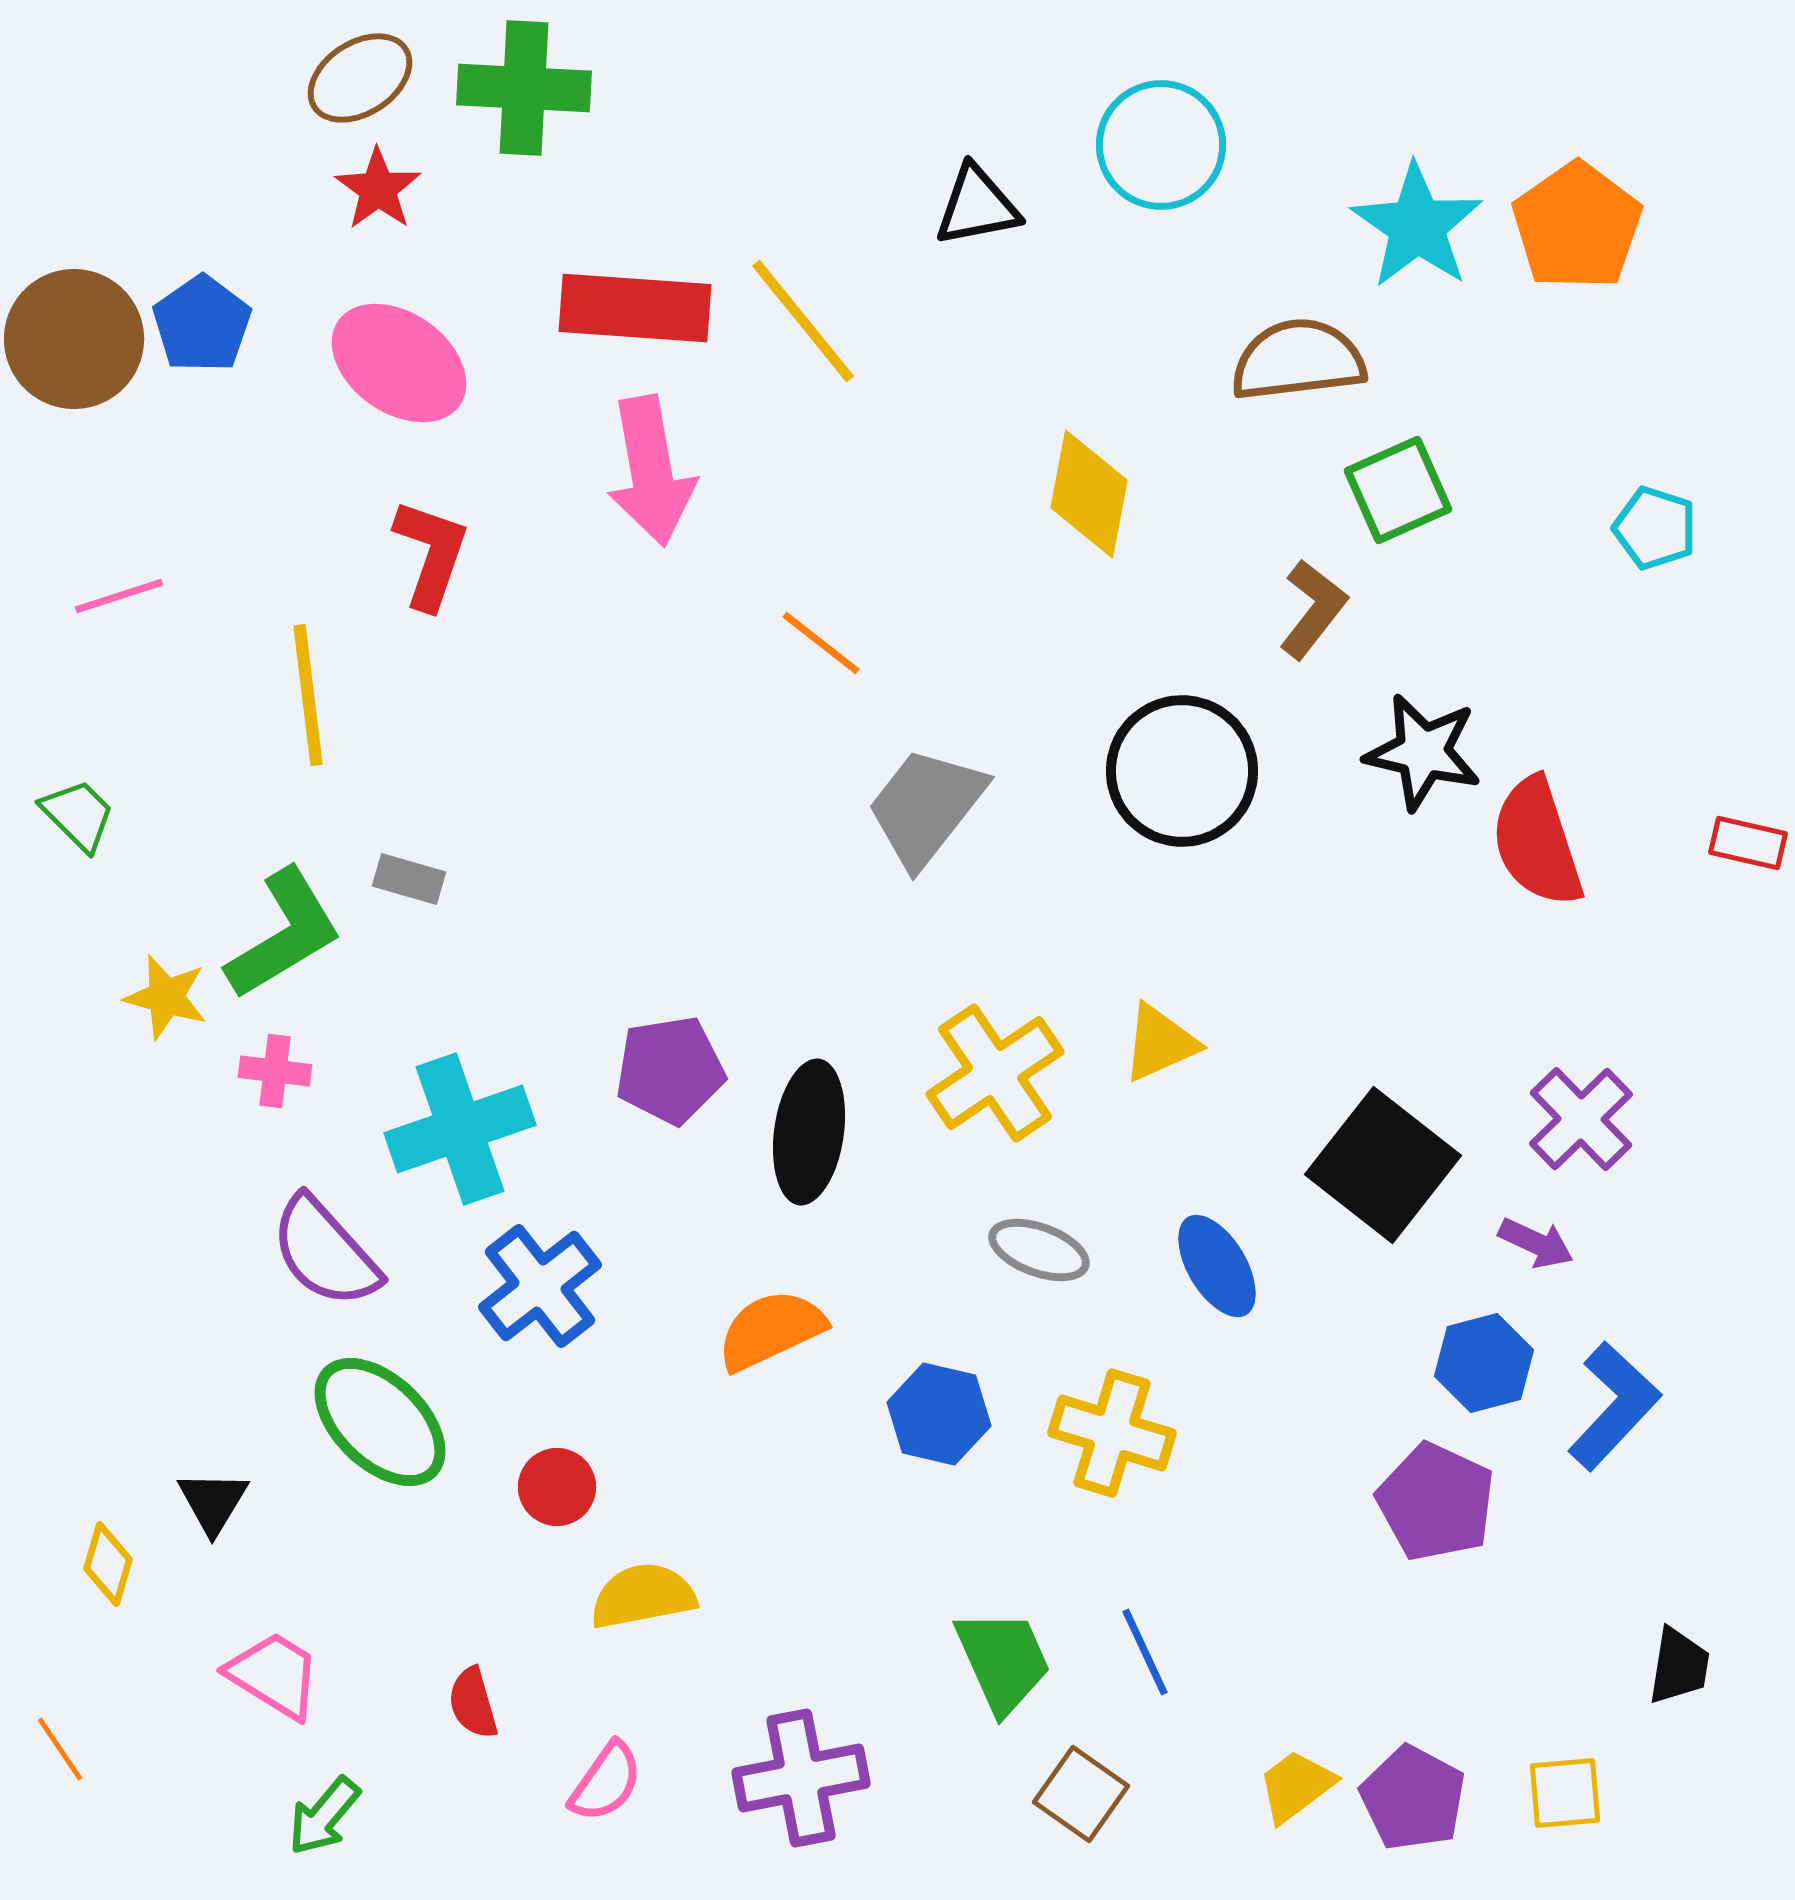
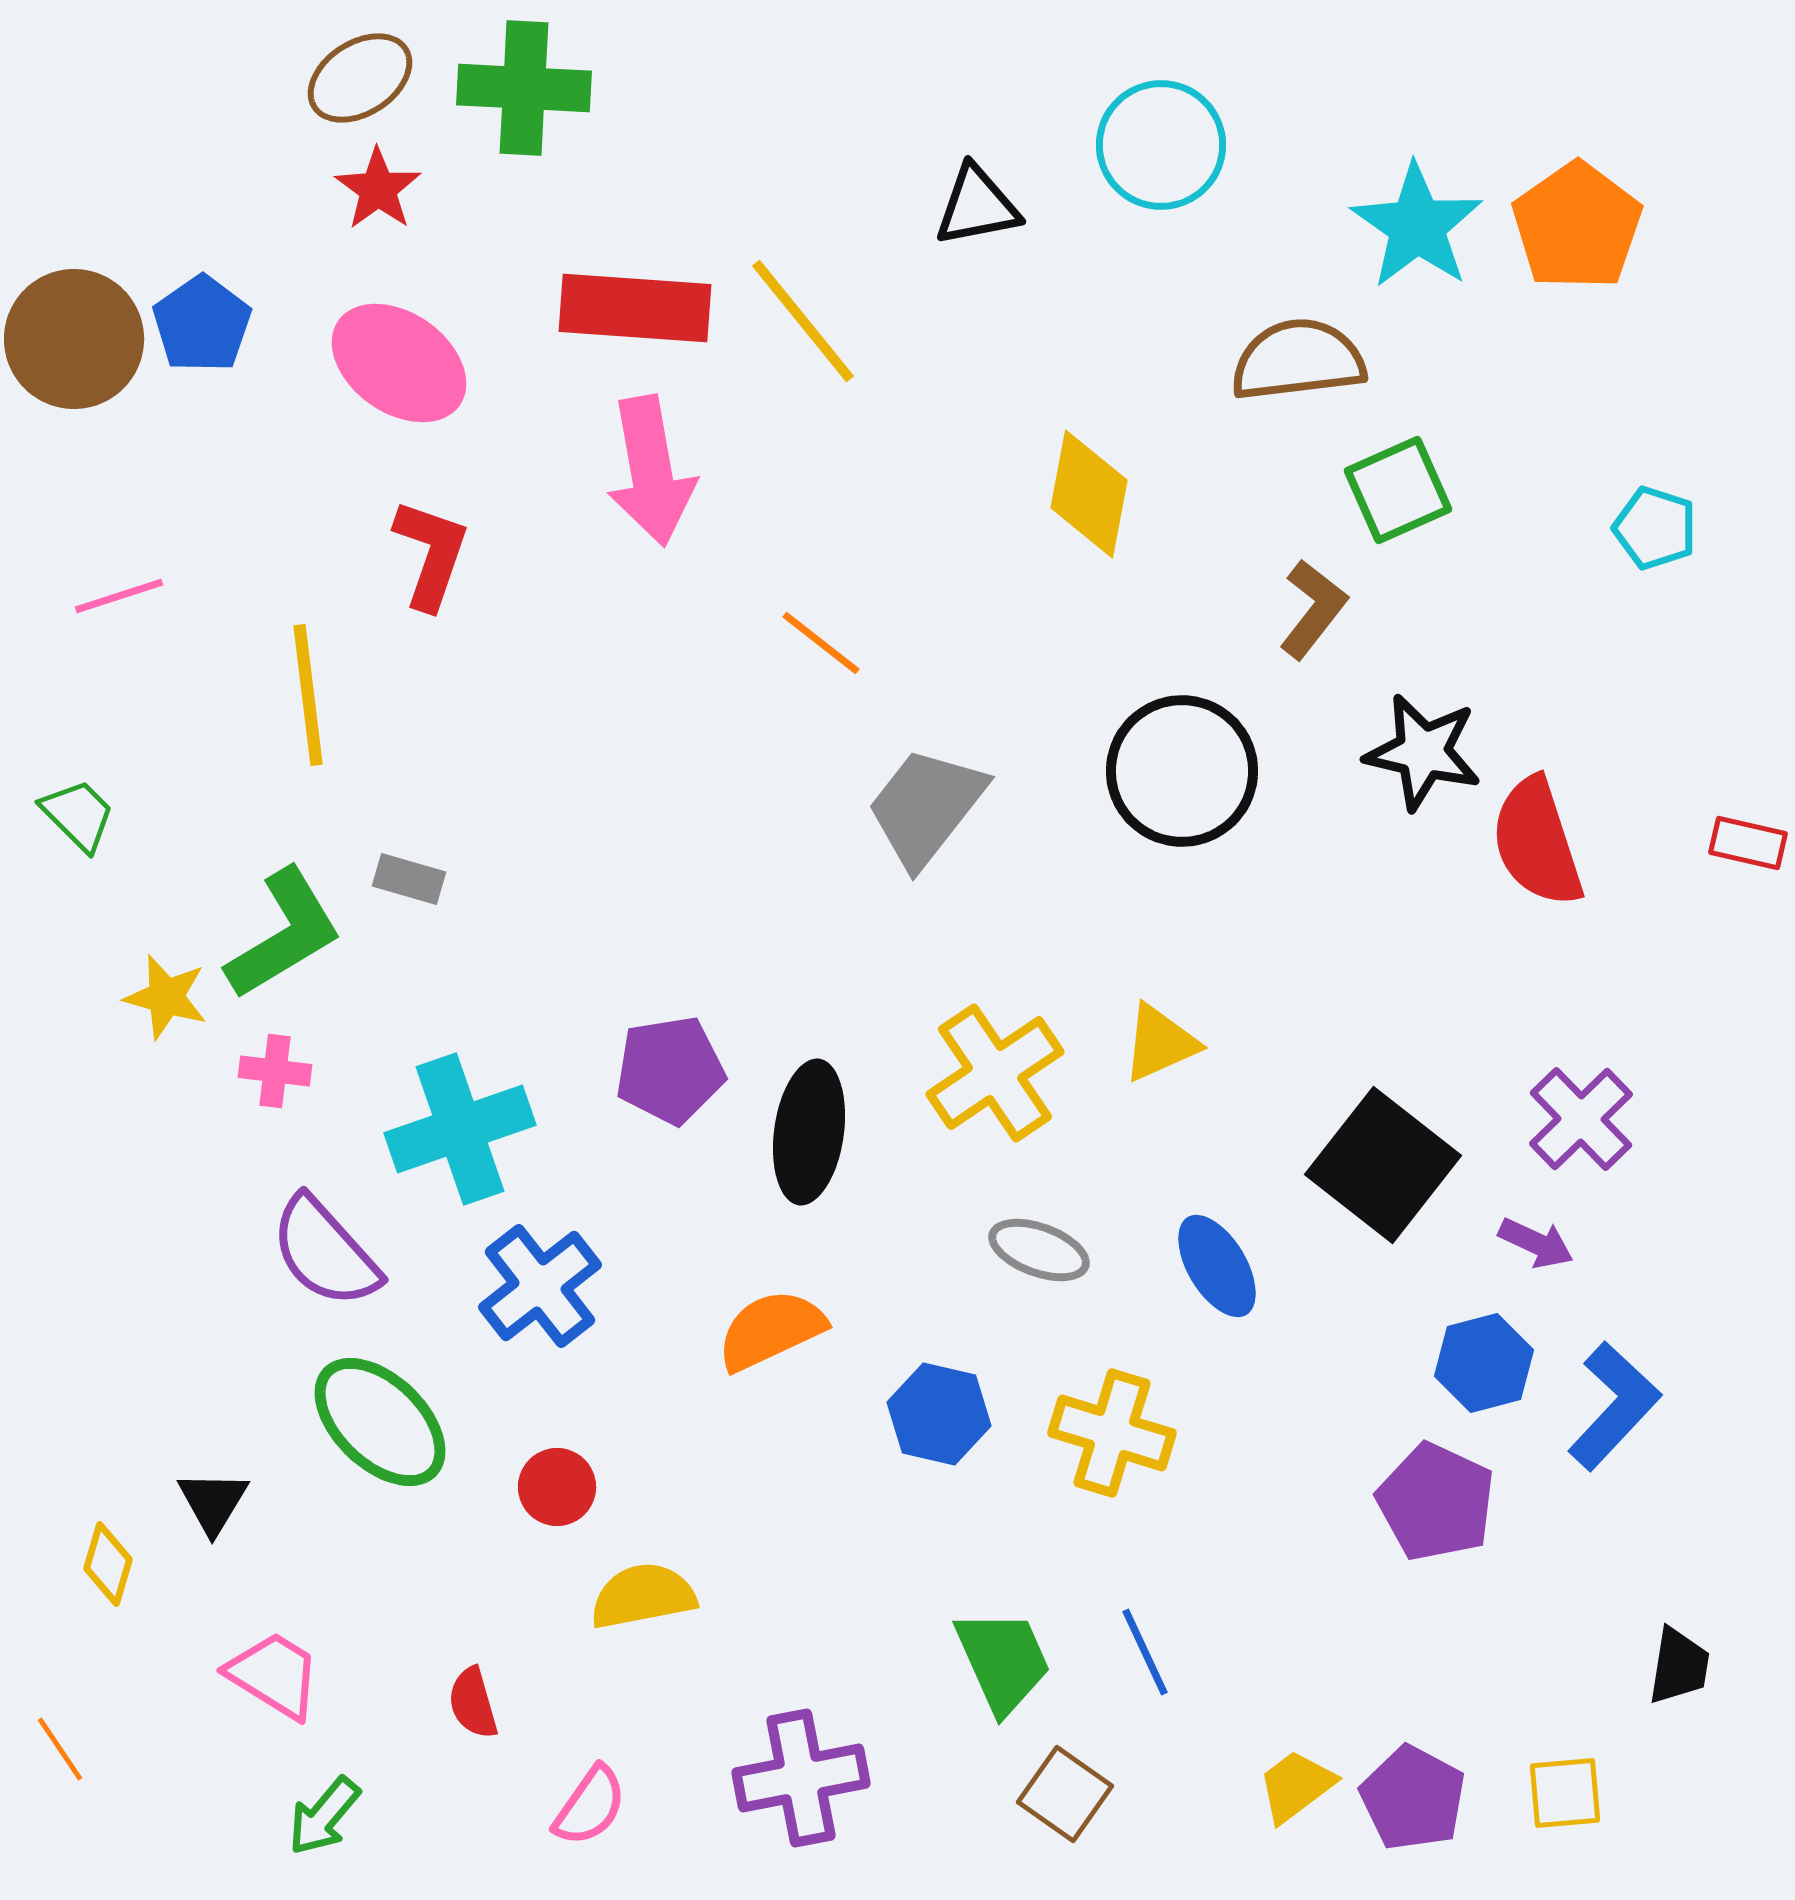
pink semicircle at (606, 1782): moved 16 px left, 24 px down
brown square at (1081, 1794): moved 16 px left
